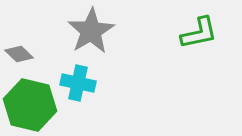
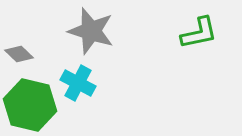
gray star: rotated 24 degrees counterclockwise
cyan cross: rotated 16 degrees clockwise
